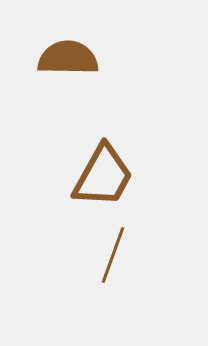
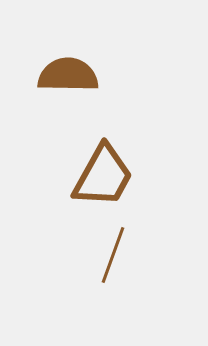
brown semicircle: moved 17 px down
